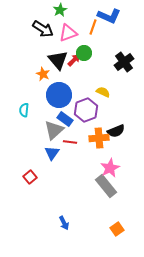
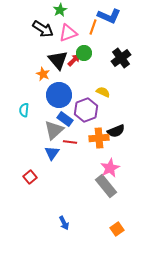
black cross: moved 3 px left, 4 px up
